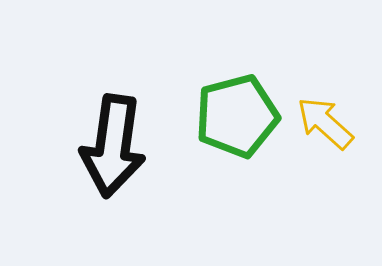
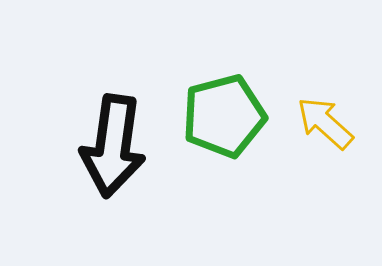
green pentagon: moved 13 px left
